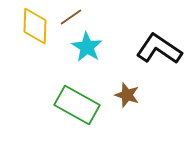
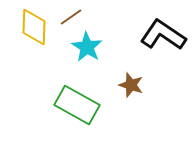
yellow diamond: moved 1 px left, 1 px down
black L-shape: moved 4 px right, 14 px up
brown star: moved 4 px right, 10 px up
